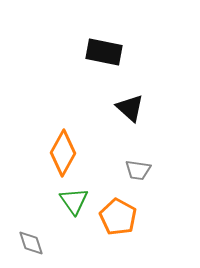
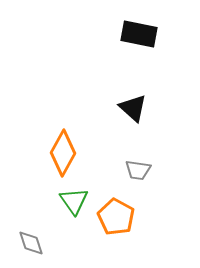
black rectangle: moved 35 px right, 18 px up
black triangle: moved 3 px right
orange pentagon: moved 2 px left
